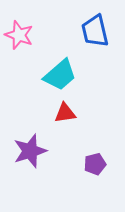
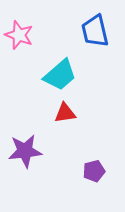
purple star: moved 5 px left; rotated 12 degrees clockwise
purple pentagon: moved 1 px left, 7 px down
